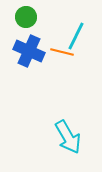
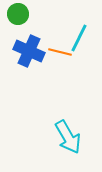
green circle: moved 8 px left, 3 px up
cyan line: moved 3 px right, 2 px down
orange line: moved 2 px left
